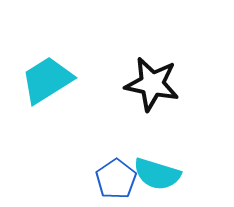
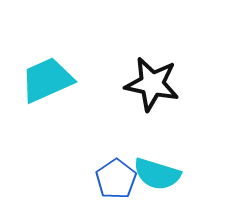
cyan trapezoid: rotated 8 degrees clockwise
